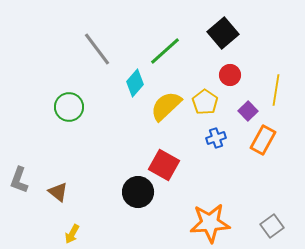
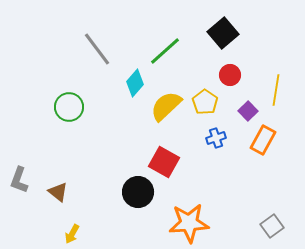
red square: moved 3 px up
orange star: moved 21 px left
